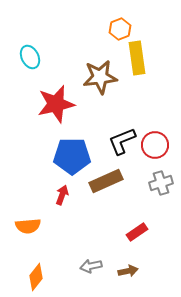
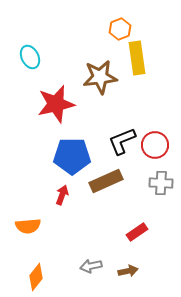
gray cross: rotated 20 degrees clockwise
